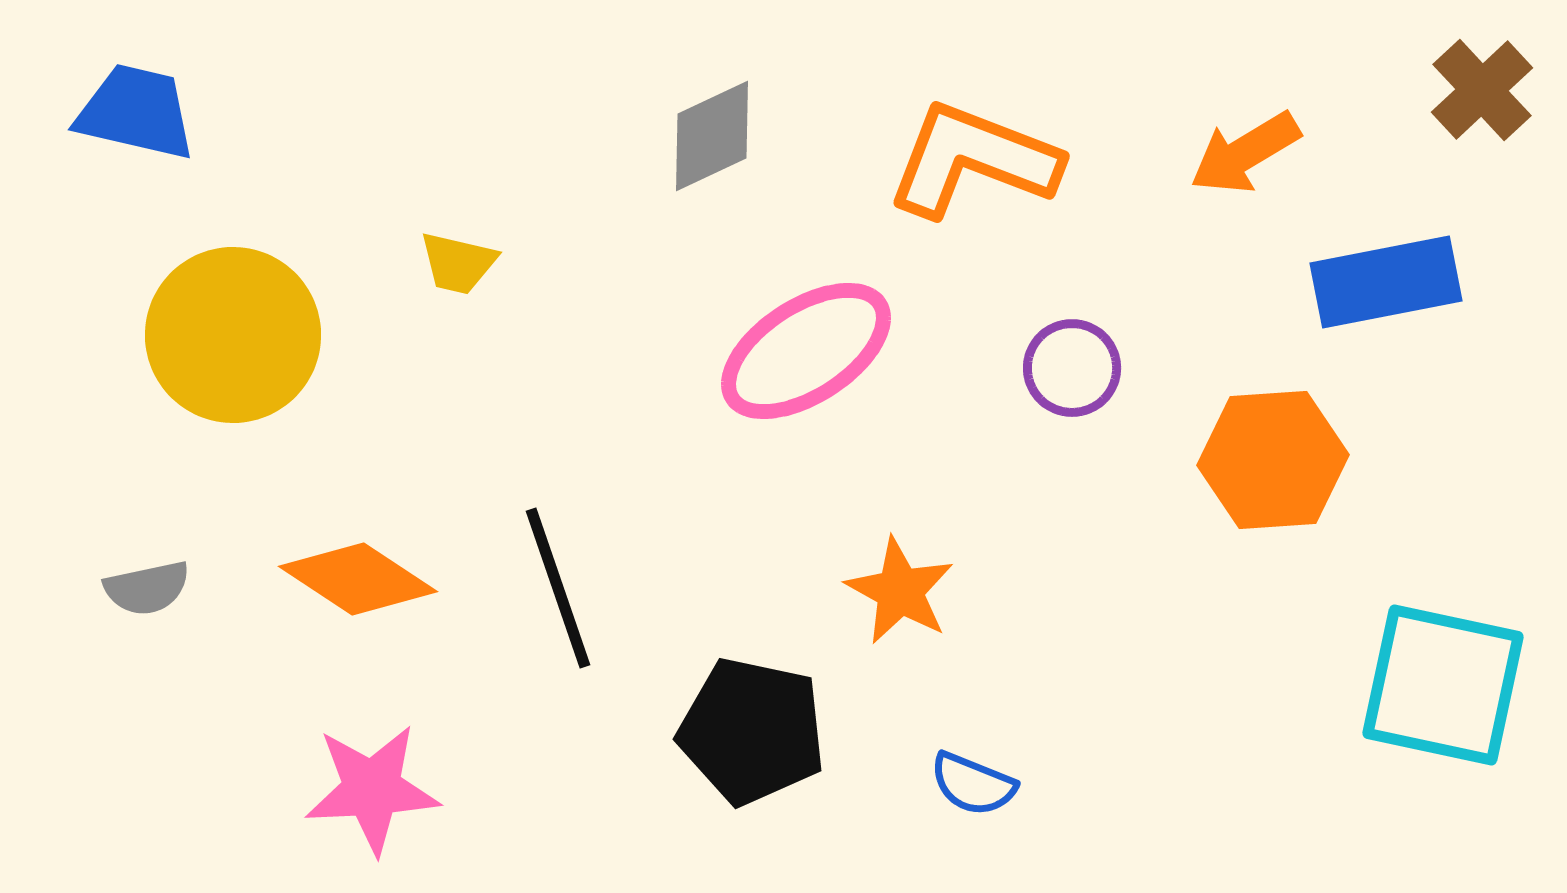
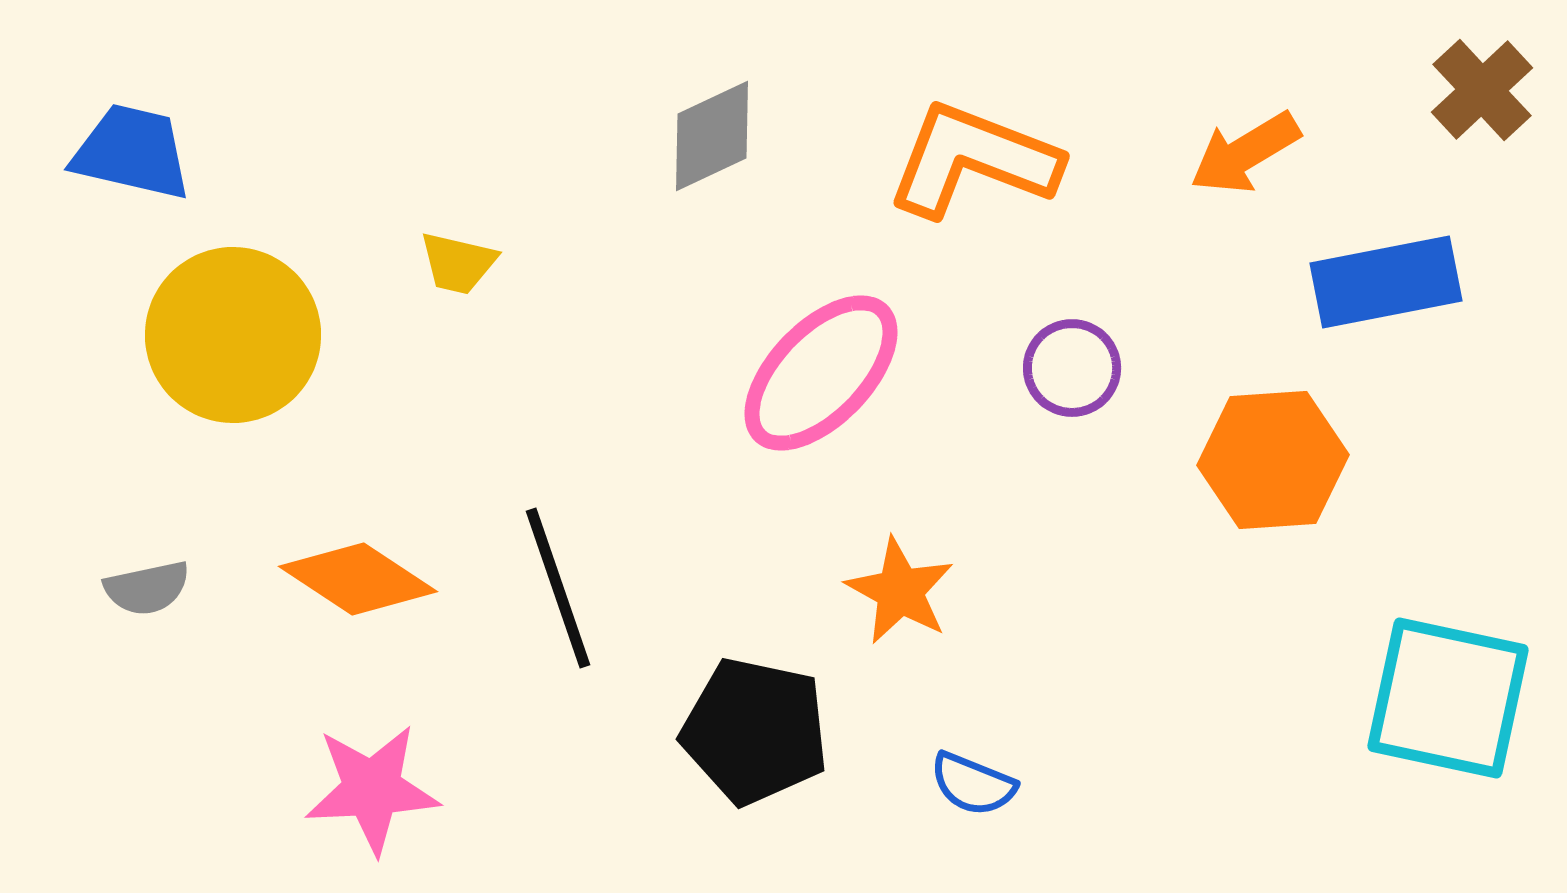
blue trapezoid: moved 4 px left, 40 px down
pink ellipse: moved 15 px right, 22 px down; rotated 13 degrees counterclockwise
cyan square: moved 5 px right, 13 px down
black pentagon: moved 3 px right
